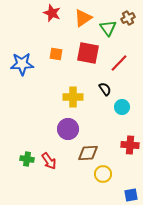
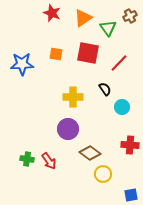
brown cross: moved 2 px right, 2 px up
brown diamond: moved 2 px right; rotated 40 degrees clockwise
